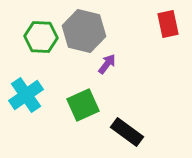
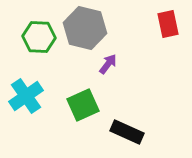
gray hexagon: moved 1 px right, 3 px up
green hexagon: moved 2 px left
purple arrow: moved 1 px right
cyan cross: moved 1 px down
black rectangle: rotated 12 degrees counterclockwise
